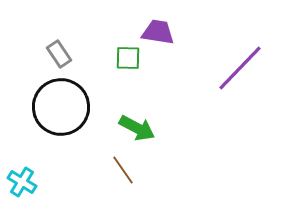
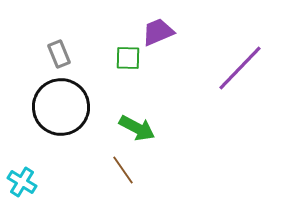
purple trapezoid: rotated 32 degrees counterclockwise
gray rectangle: rotated 12 degrees clockwise
